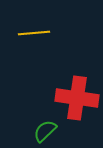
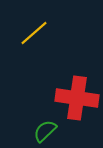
yellow line: rotated 36 degrees counterclockwise
